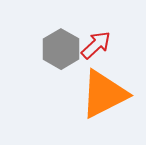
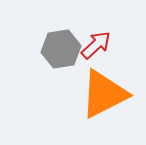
gray hexagon: rotated 21 degrees clockwise
